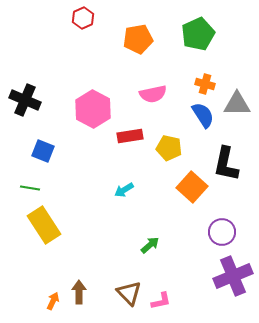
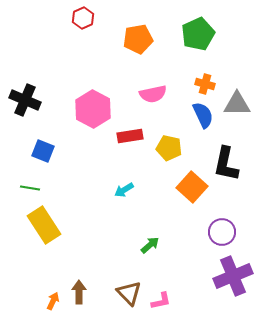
blue semicircle: rotated 8 degrees clockwise
